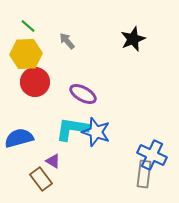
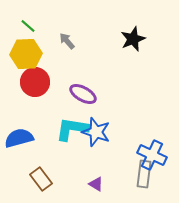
purple triangle: moved 43 px right, 23 px down
